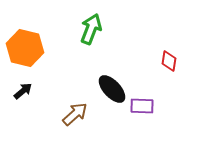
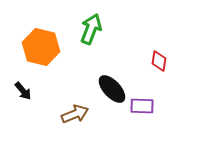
orange hexagon: moved 16 px right, 1 px up
red diamond: moved 10 px left
black arrow: rotated 90 degrees clockwise
brown arrow: rotated 20 degrees clockwise
